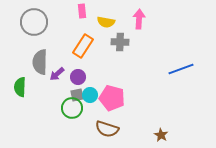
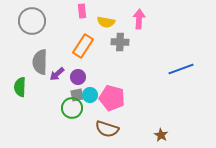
gray circle: moved 2 px left, 1 px up
